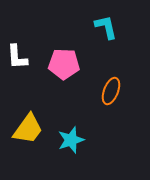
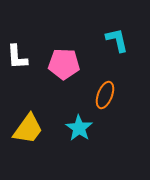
cyan L-shape: moved 11 px right, 13 px down
orange ellipse: moved 6 px left, 4 px down
cyan star: moved 8 px right, 12 px up; rotated 20 degrees counterclockwise
